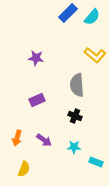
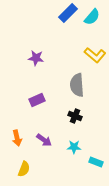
orange arrow: rotated 28 degrees counterclockwise
